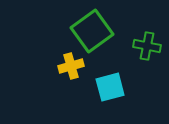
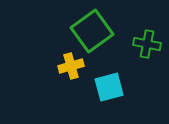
green cross: moved 2 px up
cyan square: moved 1 px left
